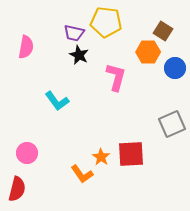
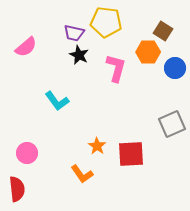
pink semicircle: rotated 40 degrees clockwise
pink L-shape: moved 9 px up
orange star: moved 4 px left, 11 px up
red semicircle: rotated 20 degrees counterclockwise
